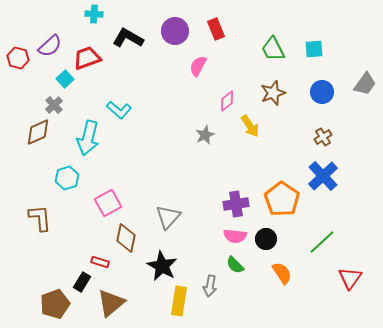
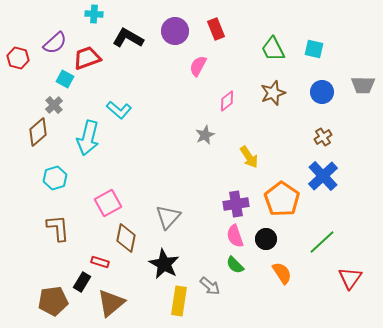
purple semicircle at (50, 46): moved 5 px right, 3 px up
cyan square at (314, 49): rotated 18 degrees clockwise
cyan square at (65, 79): rotated 18 degrees counterclockwise
gray trapezoid at (365, 84): moved 2 px left, 1 px down; rotated 55 degrees clockwise
yellow arrow at (250, 126): moved 1 px left, 31 px down
brown diamond at (38, 132): rotated 16 degrees counterclockwise
cyan hexagon at (67, 178): moved 12 px left
brown L-shape at (40, 218): moved 18 px right, 10 px down
pink semicircle at (235, 236): rotated 65 degrees clockwise
black star at (162, 266): moved 2 px right, 2 px up
gray arrow at (210, 286): rotated 60 degrees counterclockwise
brown pentagon at (55, 304): moved 2 px left, 3 px up; rotated 12 degrees clockwise
